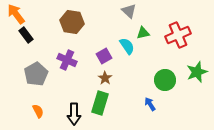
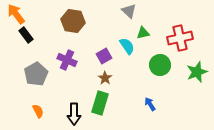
brown hexagon: moved 1 px right, 1 px up
red cross: moved 2 px right, 3 px down; rotated 10 degrees clockwise
green circle: moved 5 px left, 15 px up
